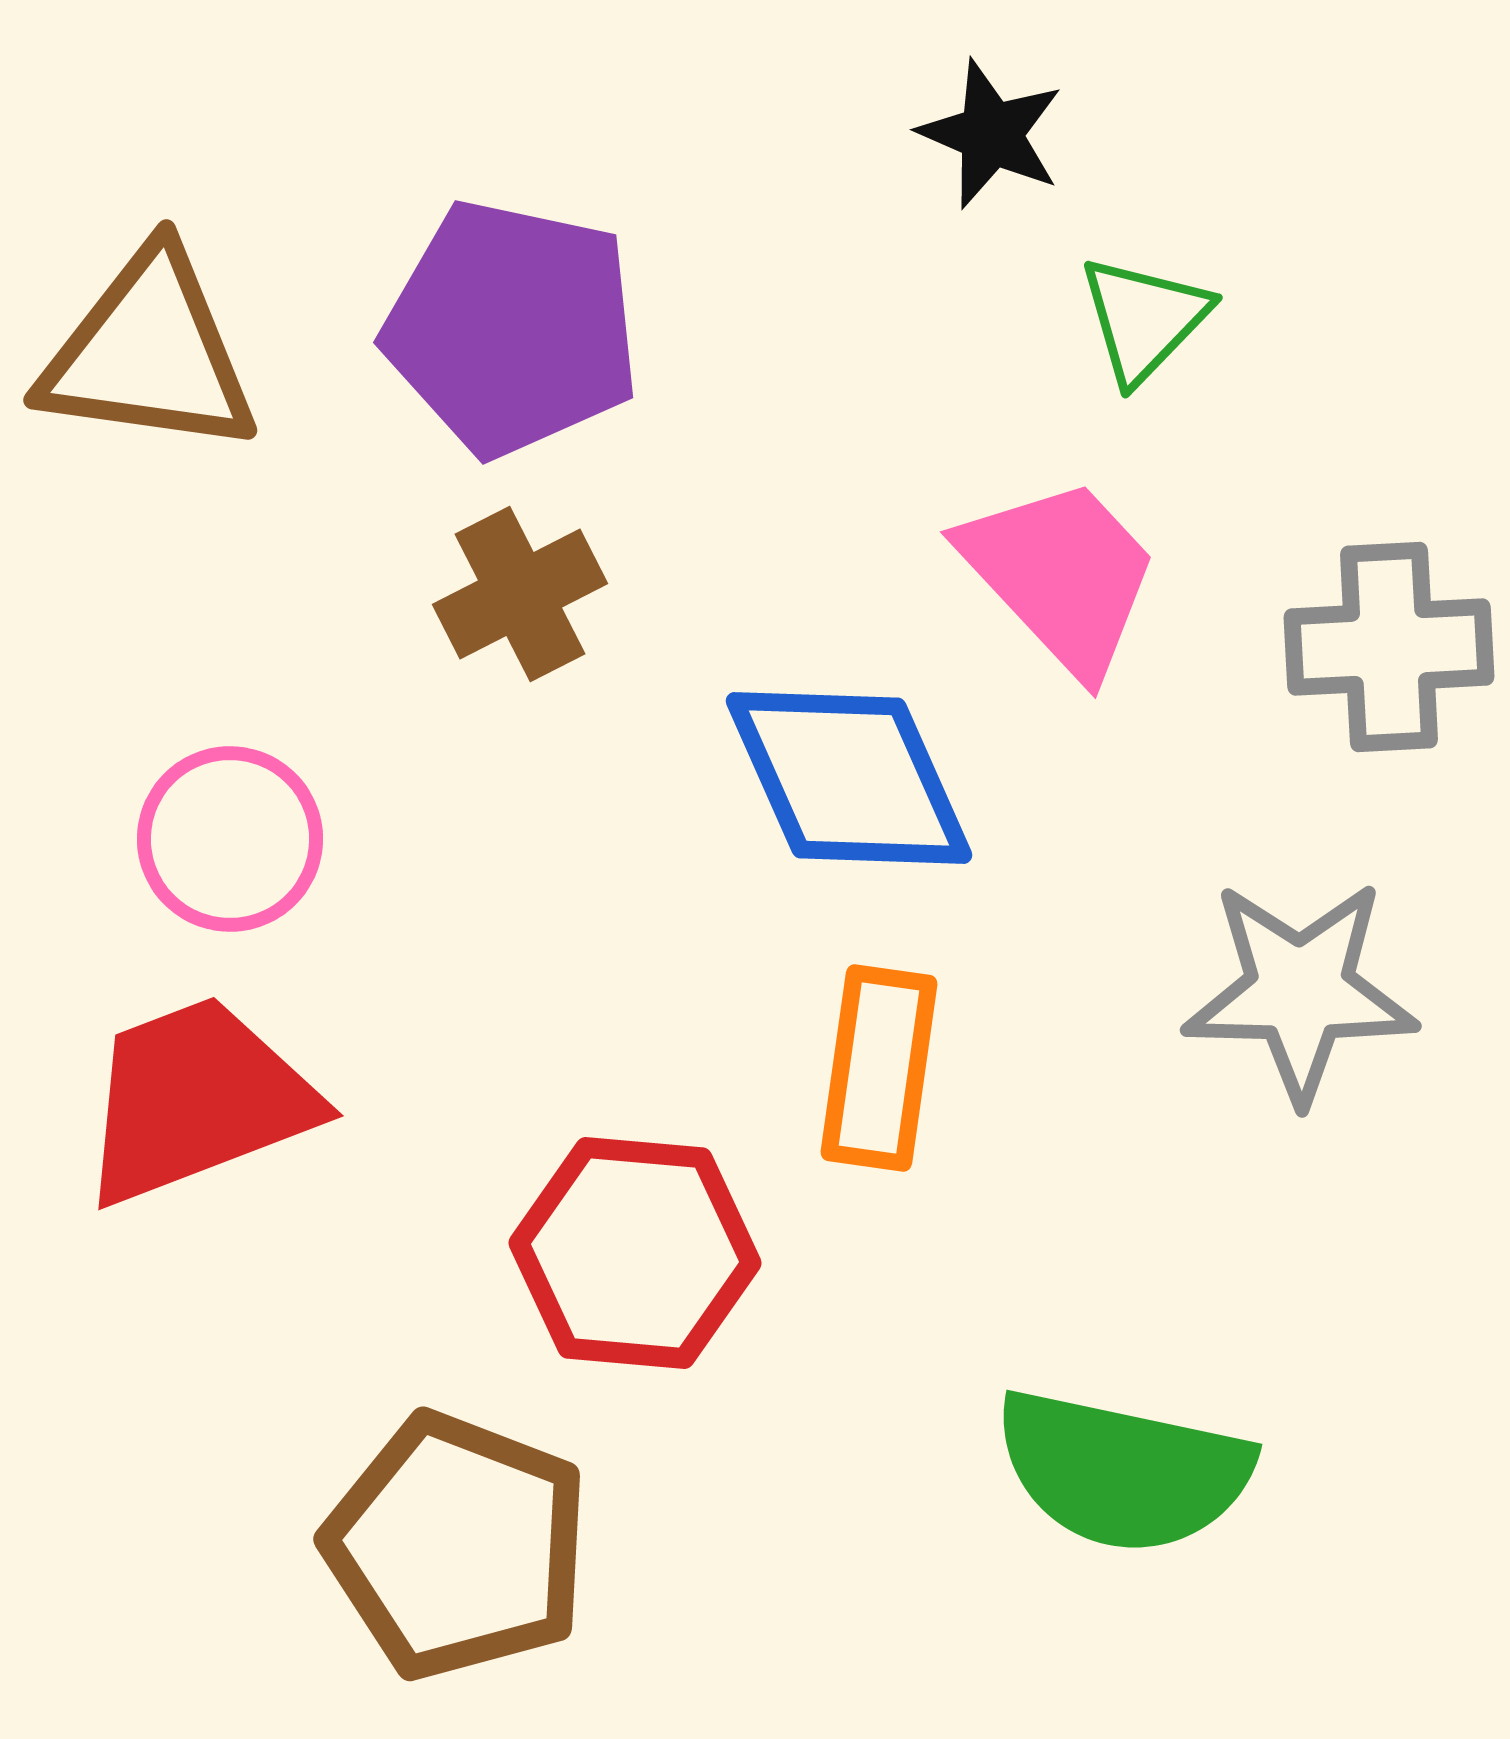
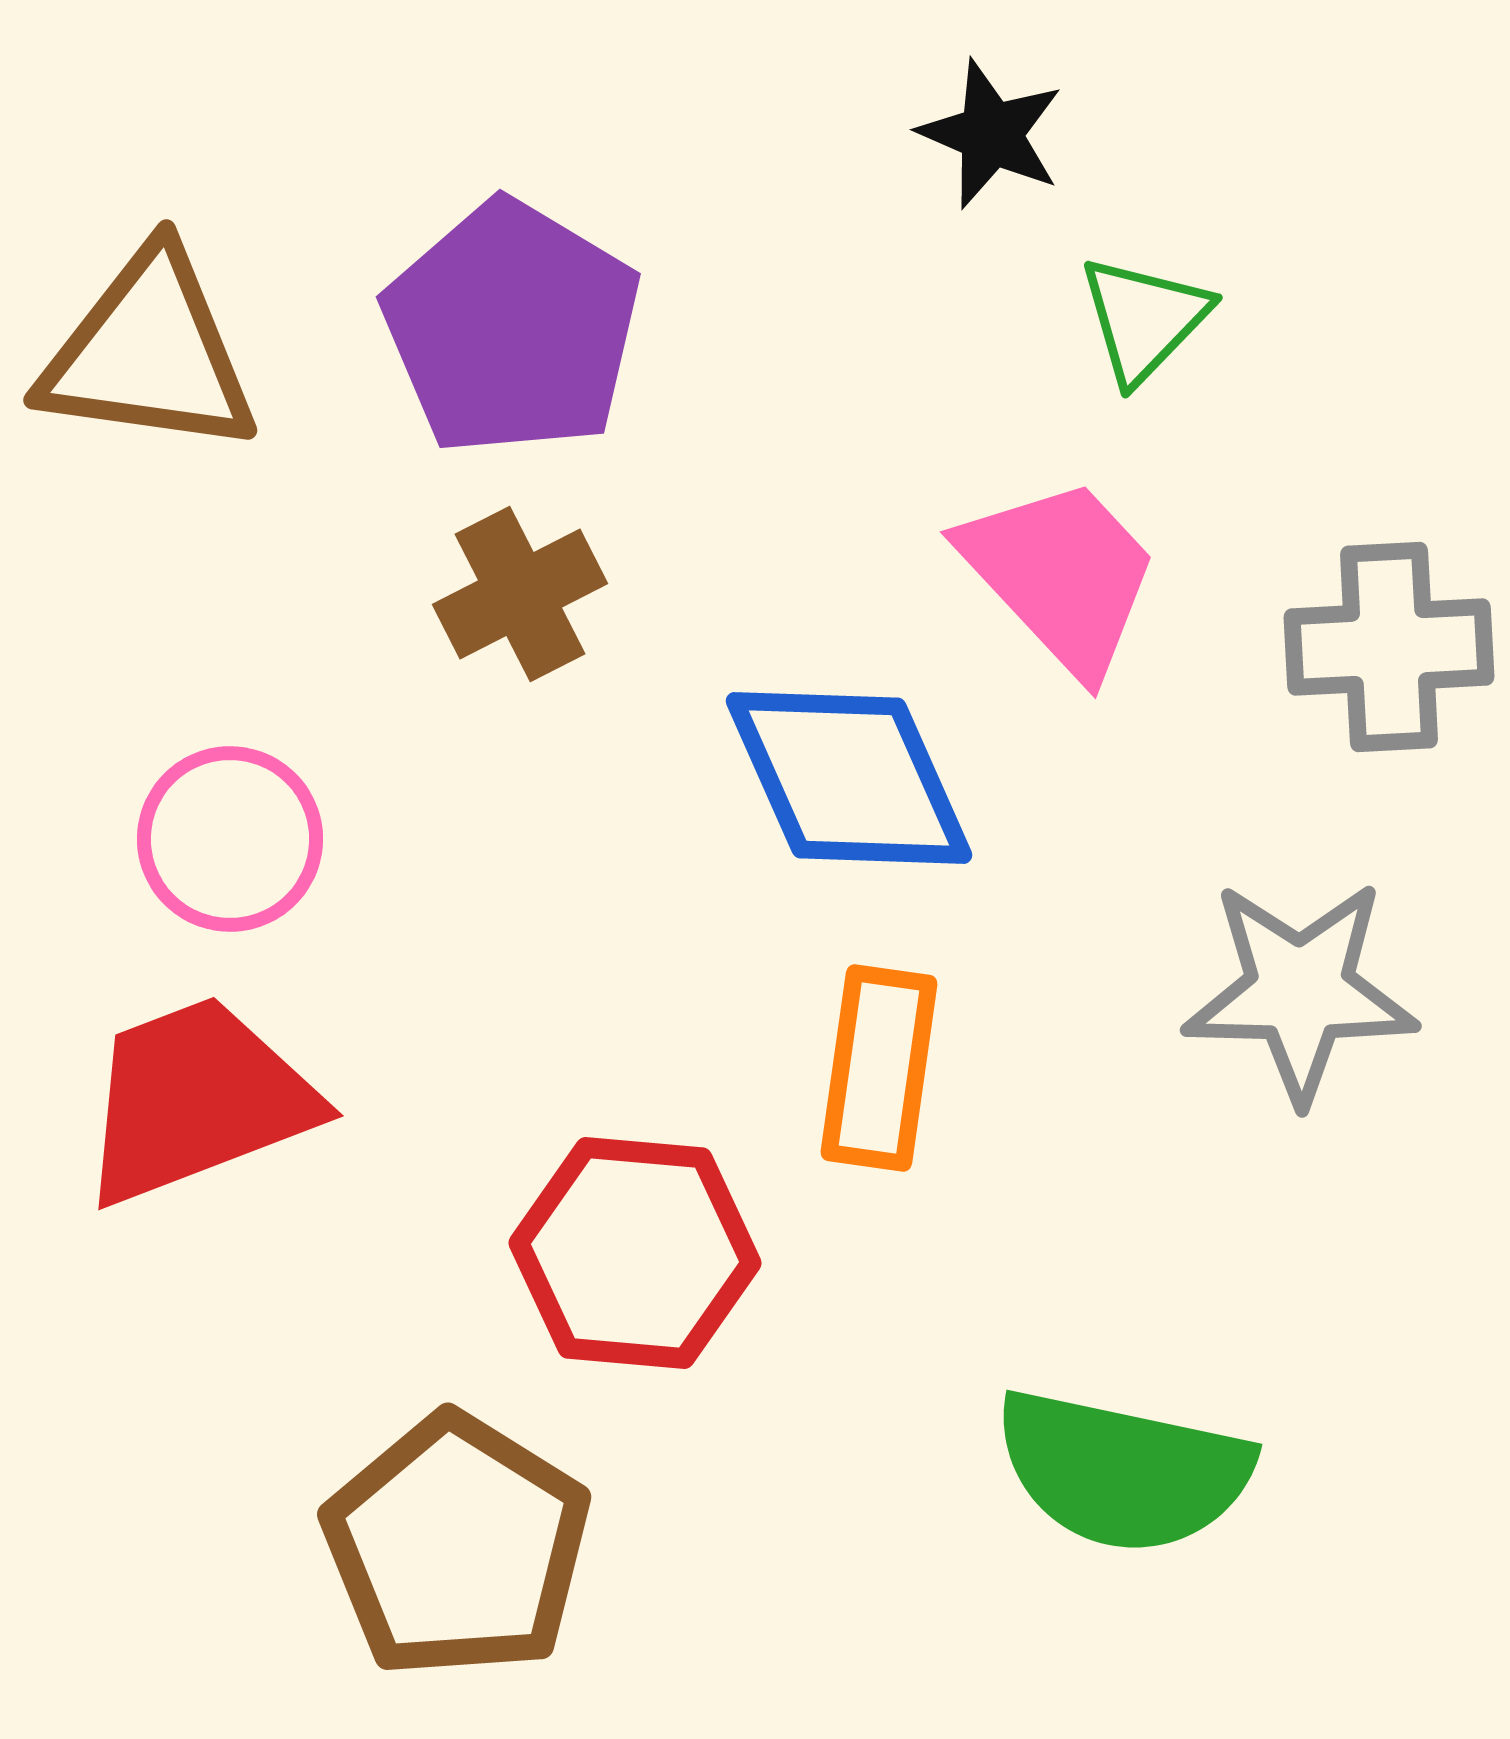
purple pentagon: rotated 19 degrees clockwise
brown pentagon: rotated 11 degrees clockwise
